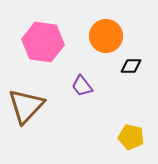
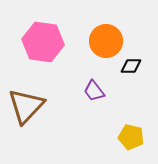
orange circle: moved 5 px down
purple trapezoid: moved 12 px right, 5 px down
